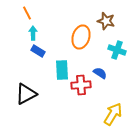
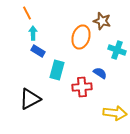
brown star: moved 4 px left
cyan rectangle: moved 5 px left; rotated 18 degrees clockwise
red cross: moved 1 px right, 2 px down
black triangle: moved 4 px right, 5 px down
yellow arrow: moved 2 px right, 1 px up; rotated 65 degrees clockwise
